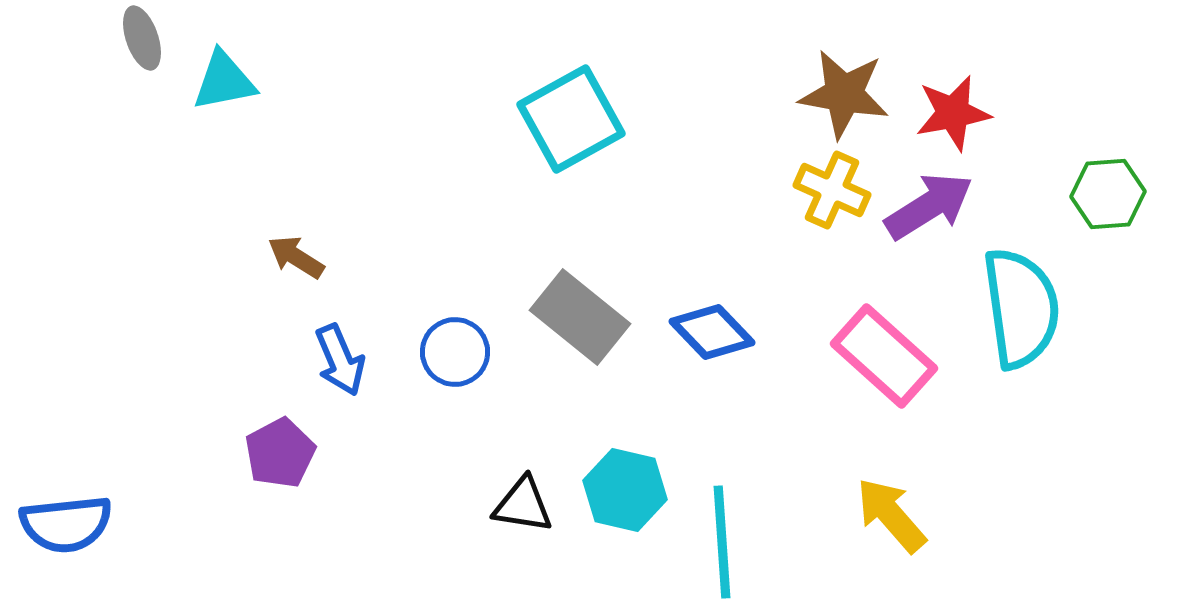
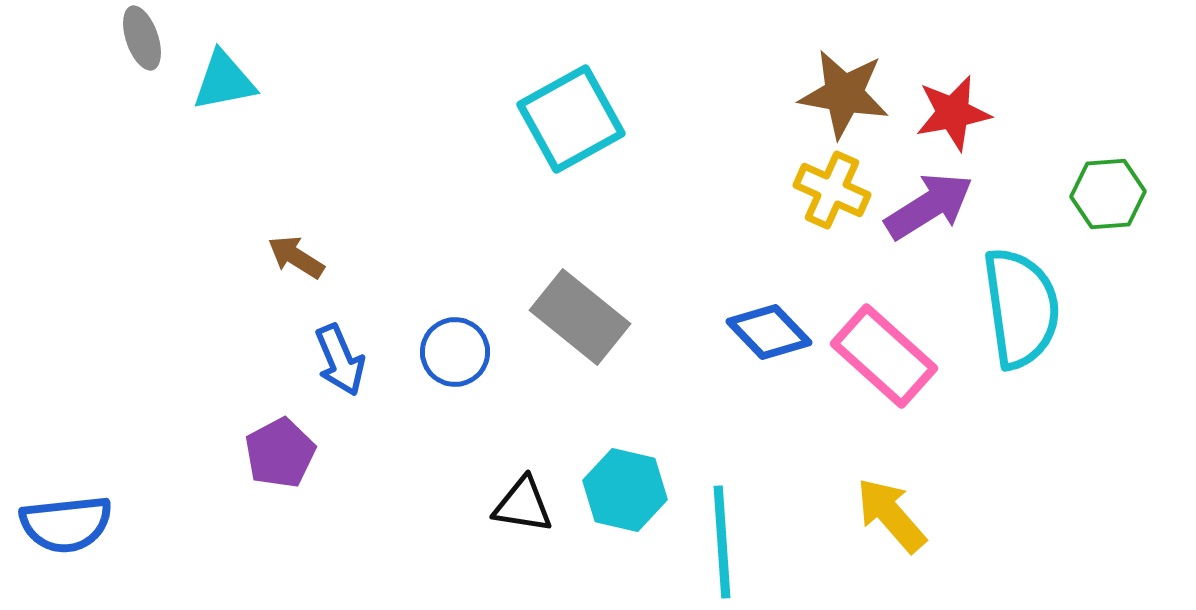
blue diamond: moved 57 px right
